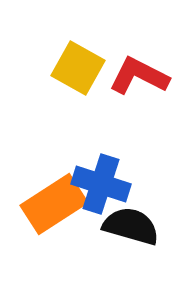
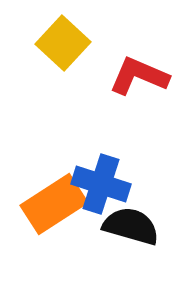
yellow square: moved 15 px left, 25 px up; rotated 14 degrees clockwise
red L-shape: rotated 4 degrees counterclockwise
